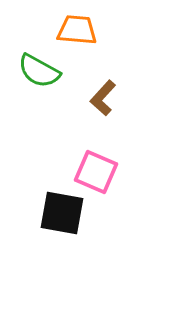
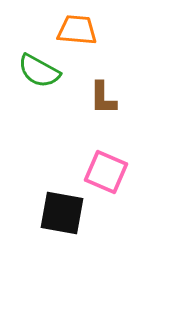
brown L-shape: rotated 42 degrees counterclockwise
pink square: moved 10 px right
